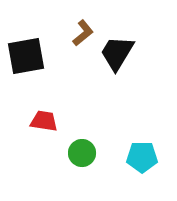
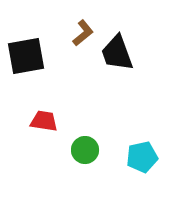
black trapezoid: rotated 51 degrees counterclockwise
green circle: moved 3 px right, 3 px up
cyan pentagon: rotated 12 degrees counterclockwise
